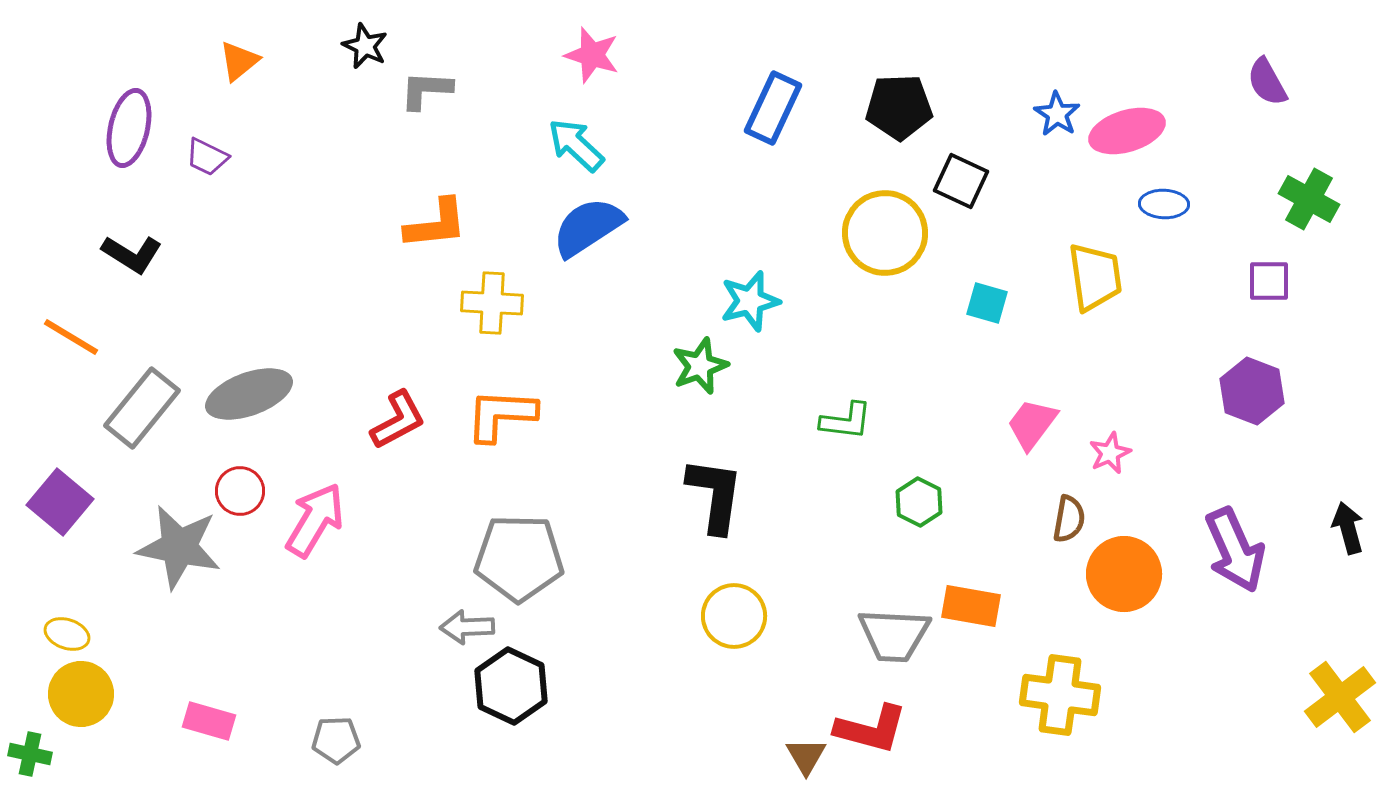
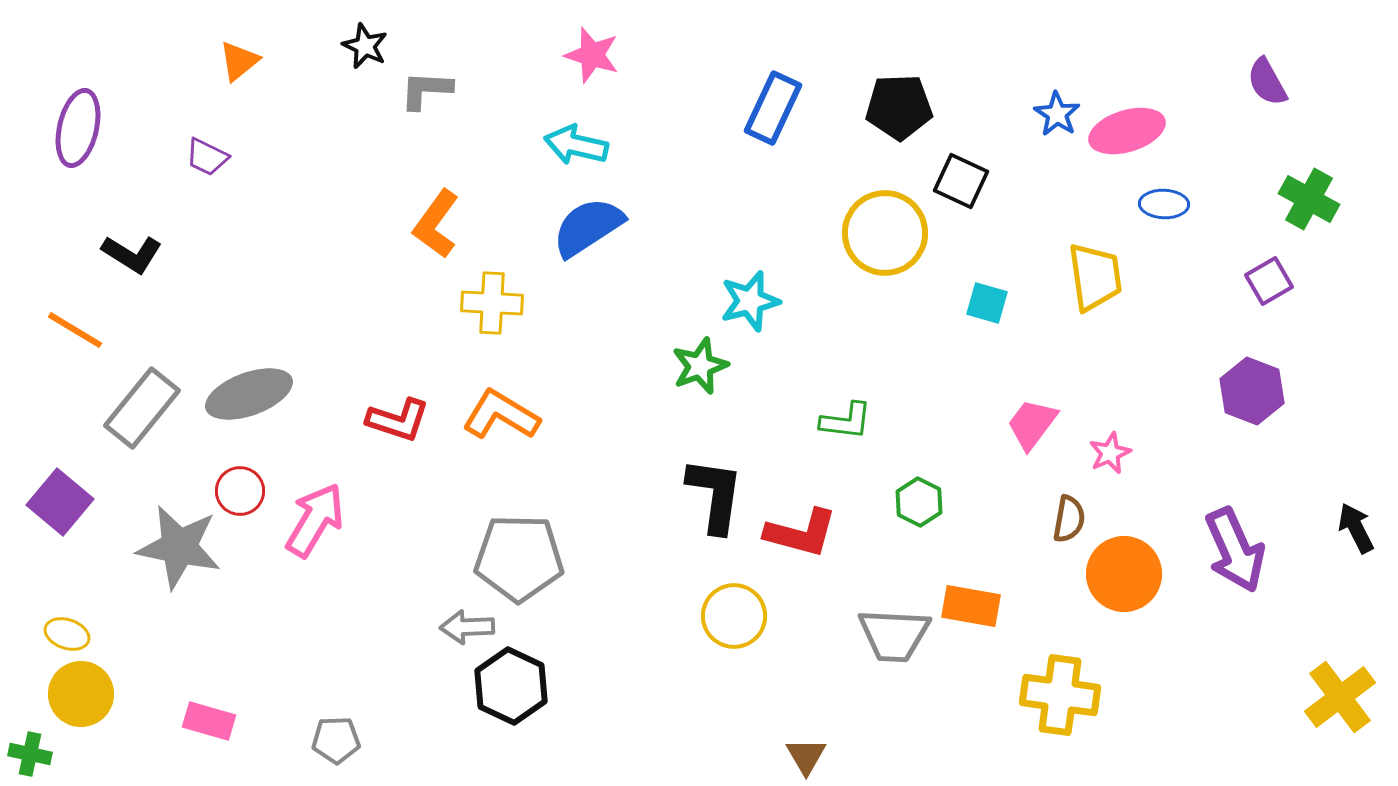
purple ellipse at (129, 128): moved 51 px left
cyan arrow at (576, 145): rotated 30 degrees counterclockwise
orange L-shape at (436, 224): rotated 132 degrees clockwise
purple square at (1269, 281): rotated 30 degrees counterclockwise
orange line at (71, 337): moved 4 px right, 7 px up
orange L-shape at (501, 415): rotated 28 degrees clockwise
red L-shape at (398, 420): rotated 46 degrees clockwise
black arrow at (1348, 528): moved 8 px right; rotated 12 degrees counterclockwise
red L-shape at (871, 729): moved 70 px left, 196 px up
